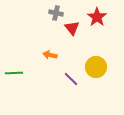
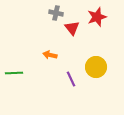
red star: rotated 18 degrees clockwise
purple line: rotated 21 degrees clockwise
